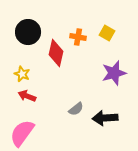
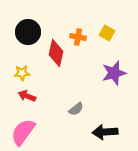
yellow star: moved 1 px up; rotated 28 degrees counterclockwise
black arrow: moved 14 px down
pink semicircle: moved 1 px right, 1 px up
